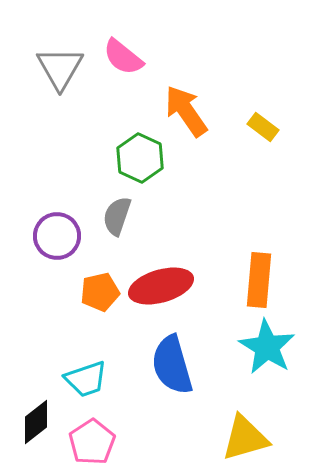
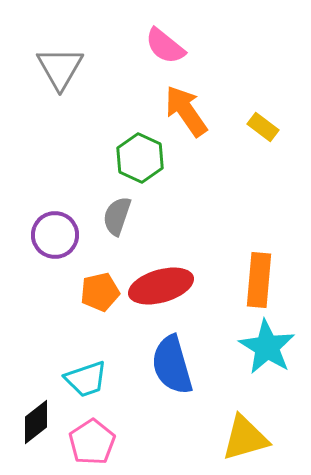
pink semicircle: moved 42 px right, 11 px up
purple circle: moved 2 px left, 1 px up
